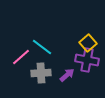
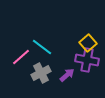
gray cross: rotated 24 degrees counterclockwise
